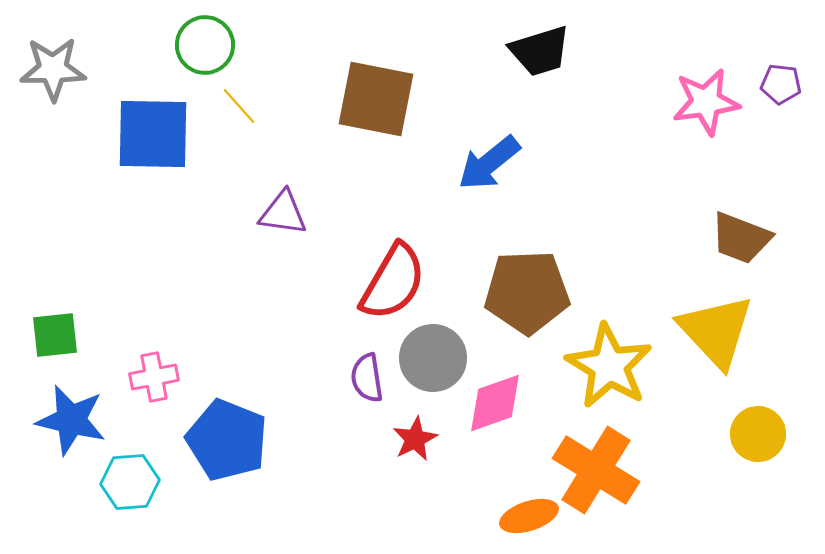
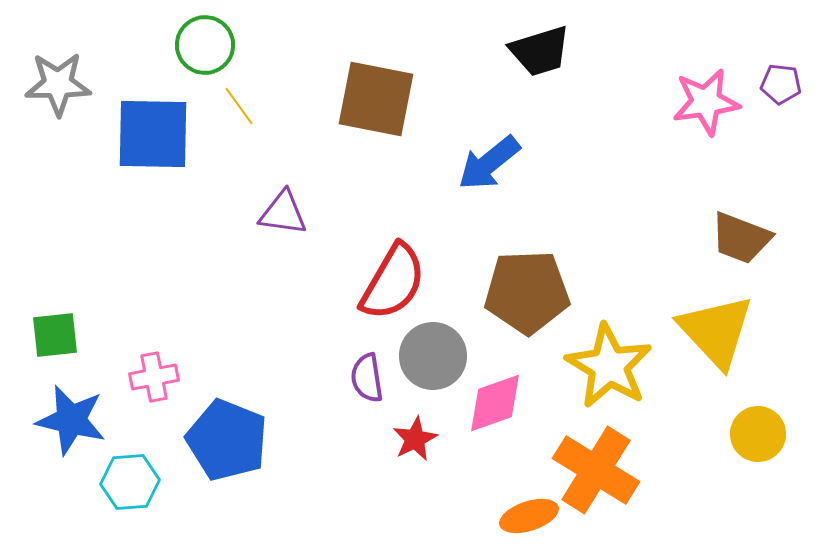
gray star: moved 5 px right, 15 px down
yellow line: rotated 6 degrees clockwise
gray circle: moved 2 px up
